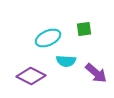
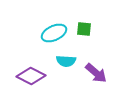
green square: rotated 14 degrees clockwise
cyan ellipse: moved 6 px right, 5 px up
